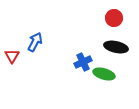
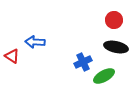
red circle: moved 2 px down
blue arrow: rotated 114 degrees counterclockwise
red triangle: rotated 28 degrees counterclockwise
green ellipse: moved 2 px down; rotated 45 degrees counterclockwise
